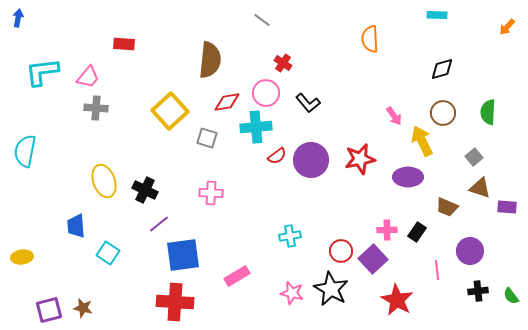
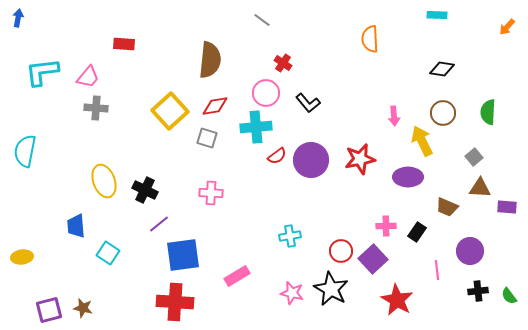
black diamond at (442, 69): rotated 25 degrees clockwise
red diamond at (227, 102): moved 12 px left, 4 px down
pink arrow at (394, 116): rotated 30 degrees clockwise
brown triangle at (480, 188): rotated 15 degrees counterclockwise
pink cross at (387, 230): moved 1 px left, 4 px up
green semicircle at (511, 296): moved 2 px left
